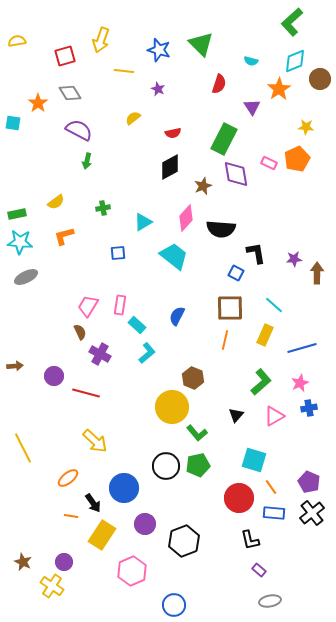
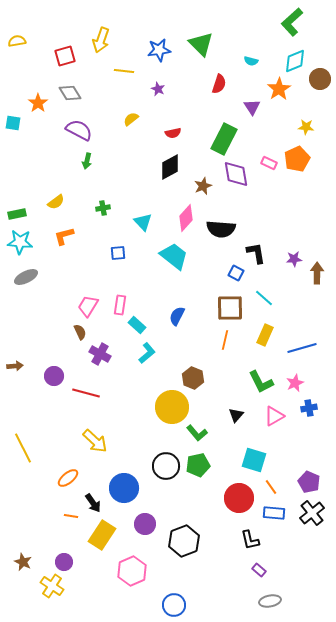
blue star at (159, 50): rotated 25 degrees counterclockwise
yellow semicircle at (133, 118): moved 2 px left, 1 px down
cyan triangle at (143, 222): rotated 42 degrees counterclockwise
cyan line at (274, 305): moved 10 px left, 7 px up
green L-shape at (261, 382): rotated 104 degrees clockwise
pink star at (300, 383): moved 5 px left
